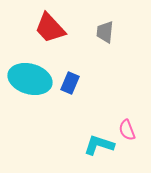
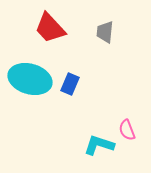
blue rectangle: moved 1 px down
